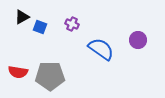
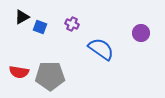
purple circle: moved 3 px right, 7 px up
red semicircle: moved 1 px right
